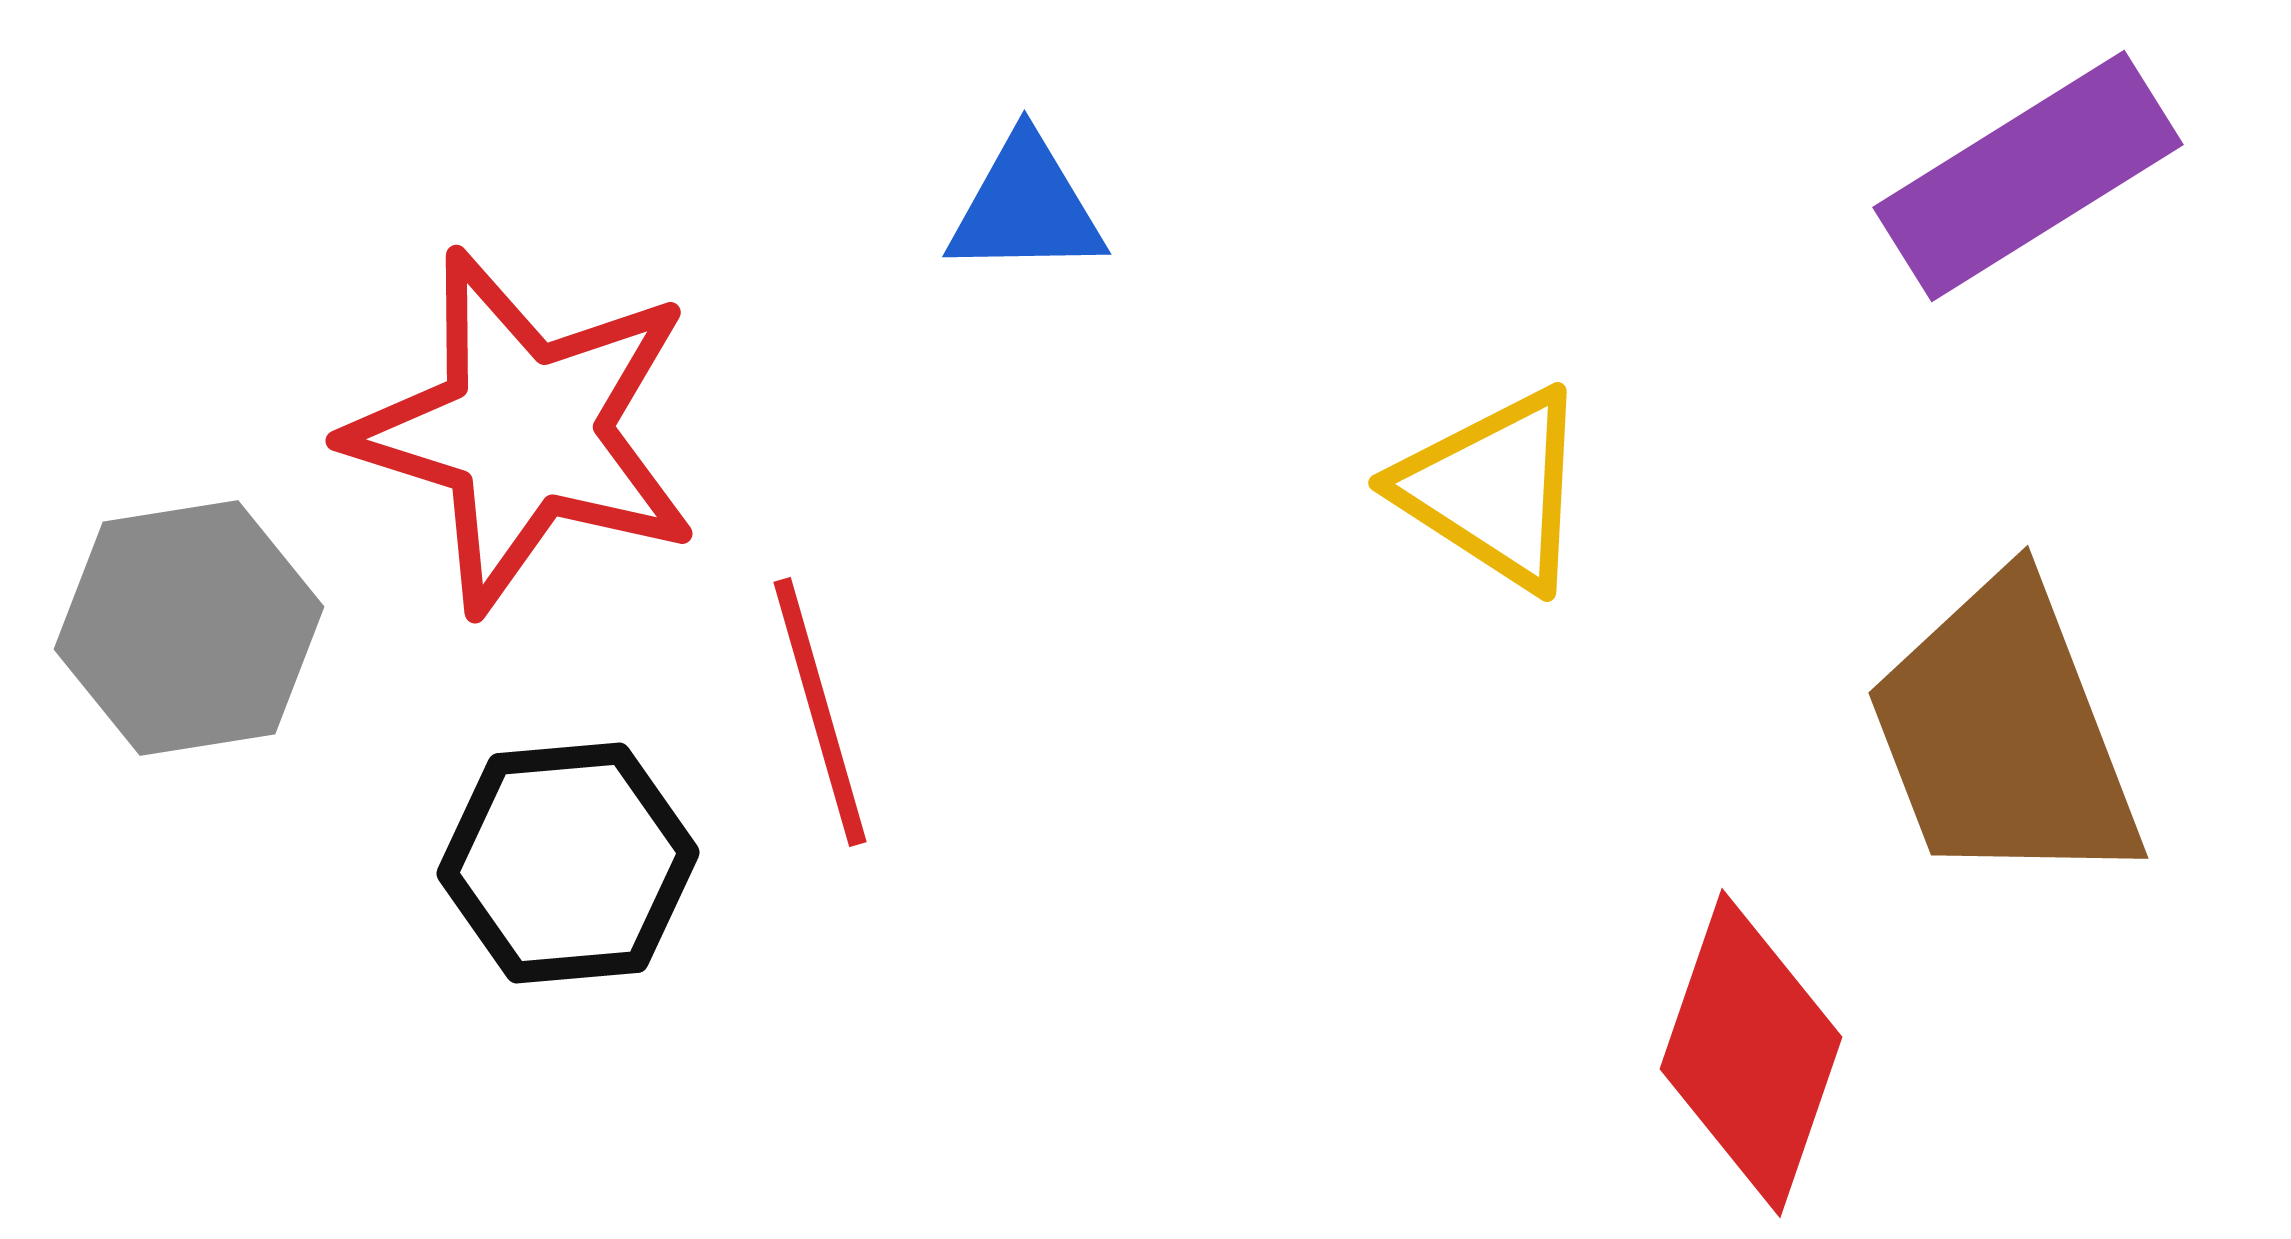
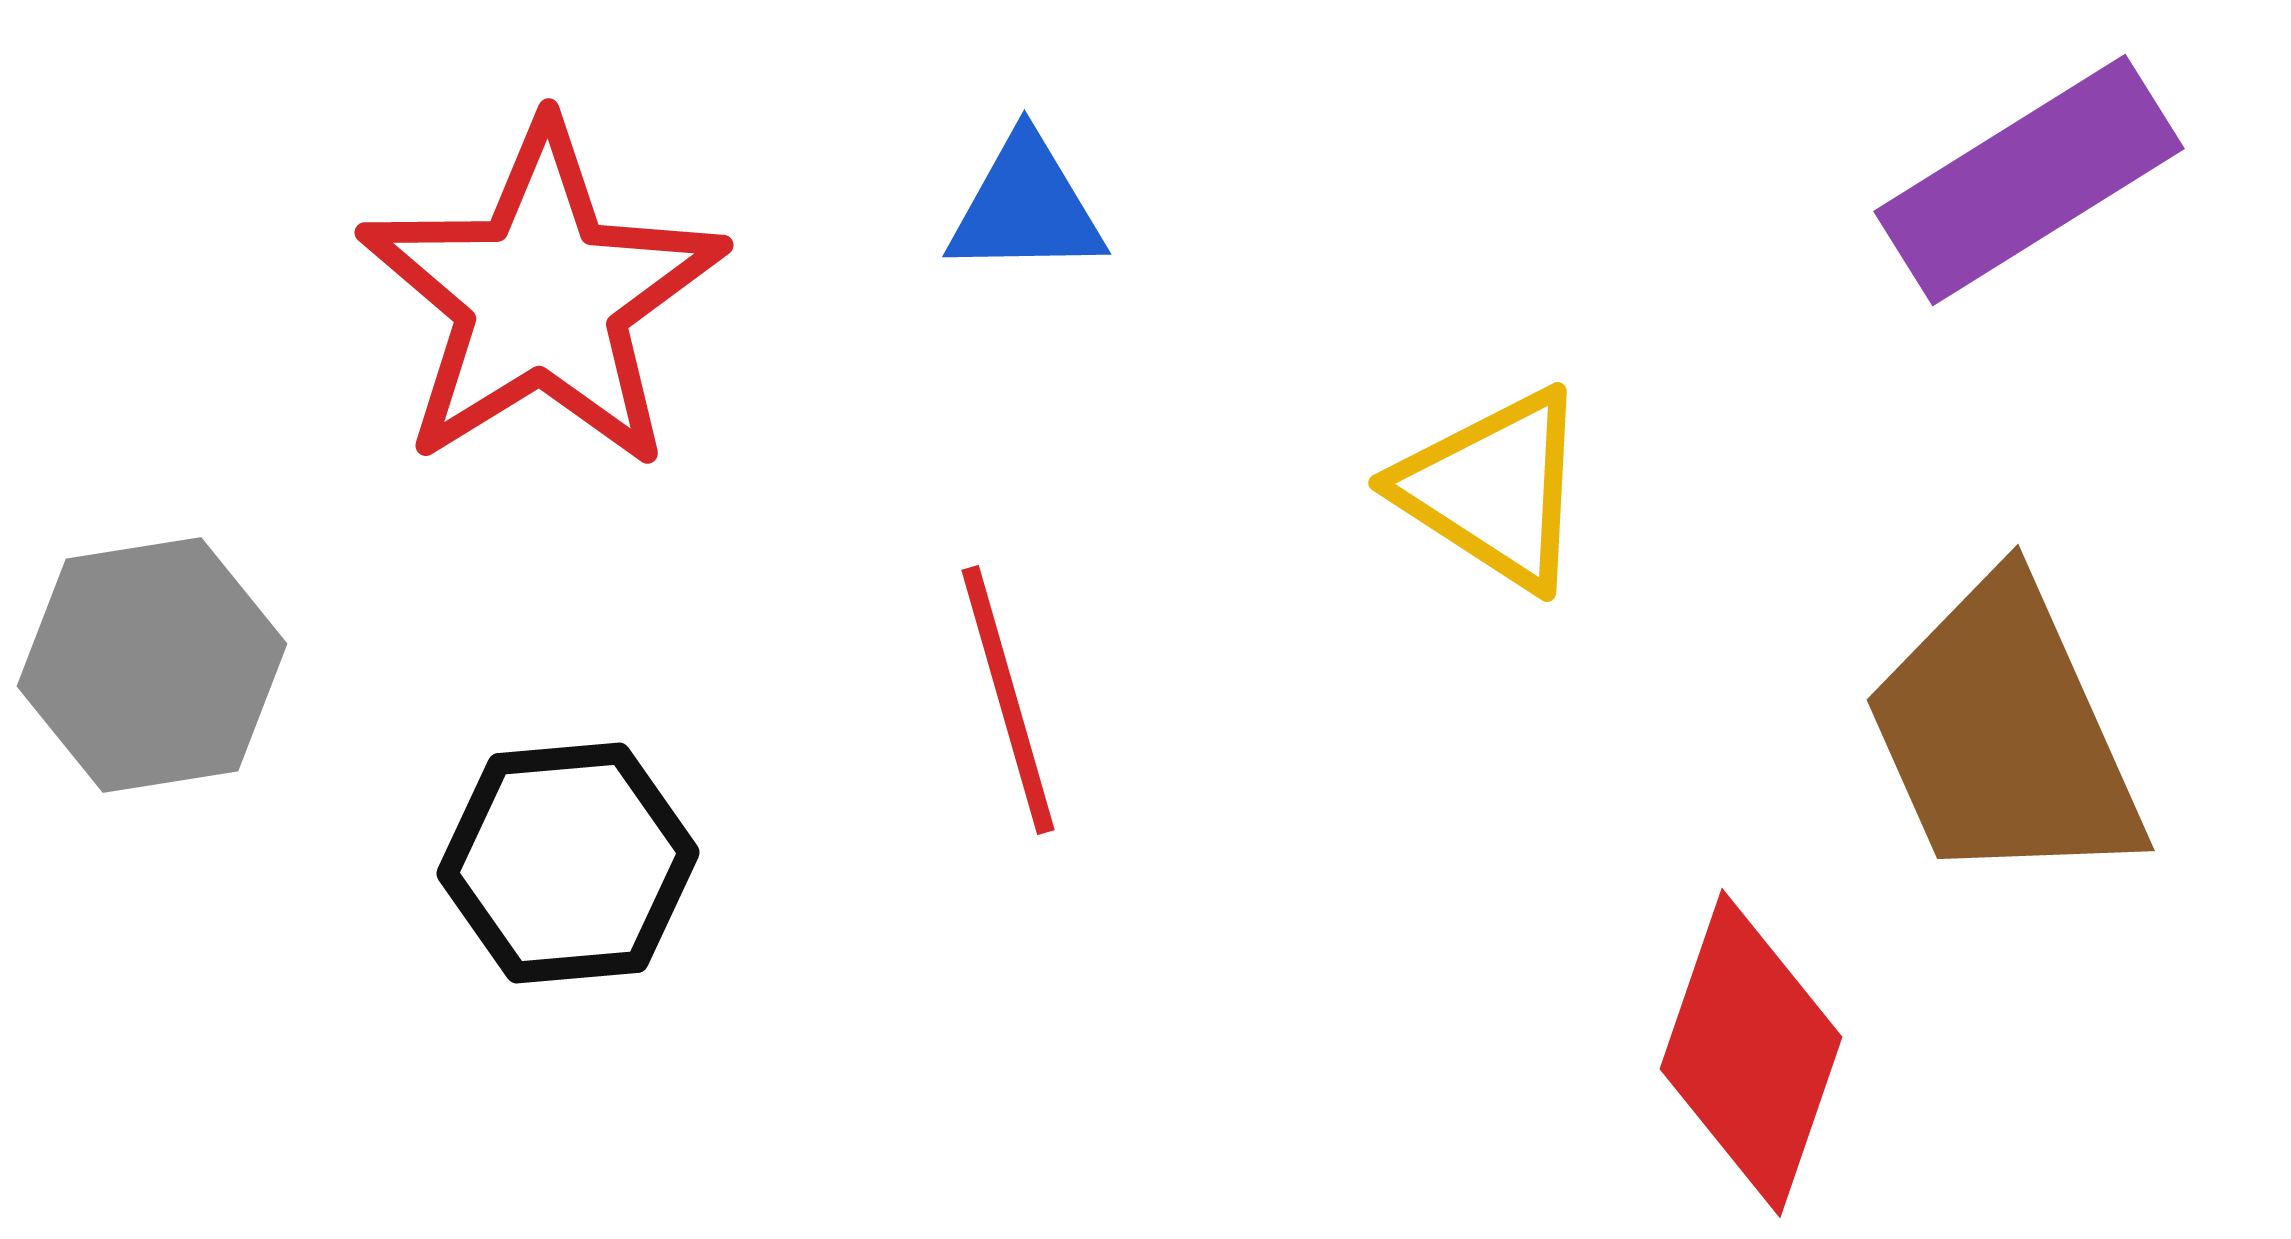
purple rectangle: moved 1 px right, 4 px down
red star: moved 18 px right, 134 px up; rotated 23 degrees clockwise
gray hexagon: moved 37 px left, 37 px down
red line: moved 188 px right, 12 px up
brown trapezoid: rotated 3 degrees counterclockwise
